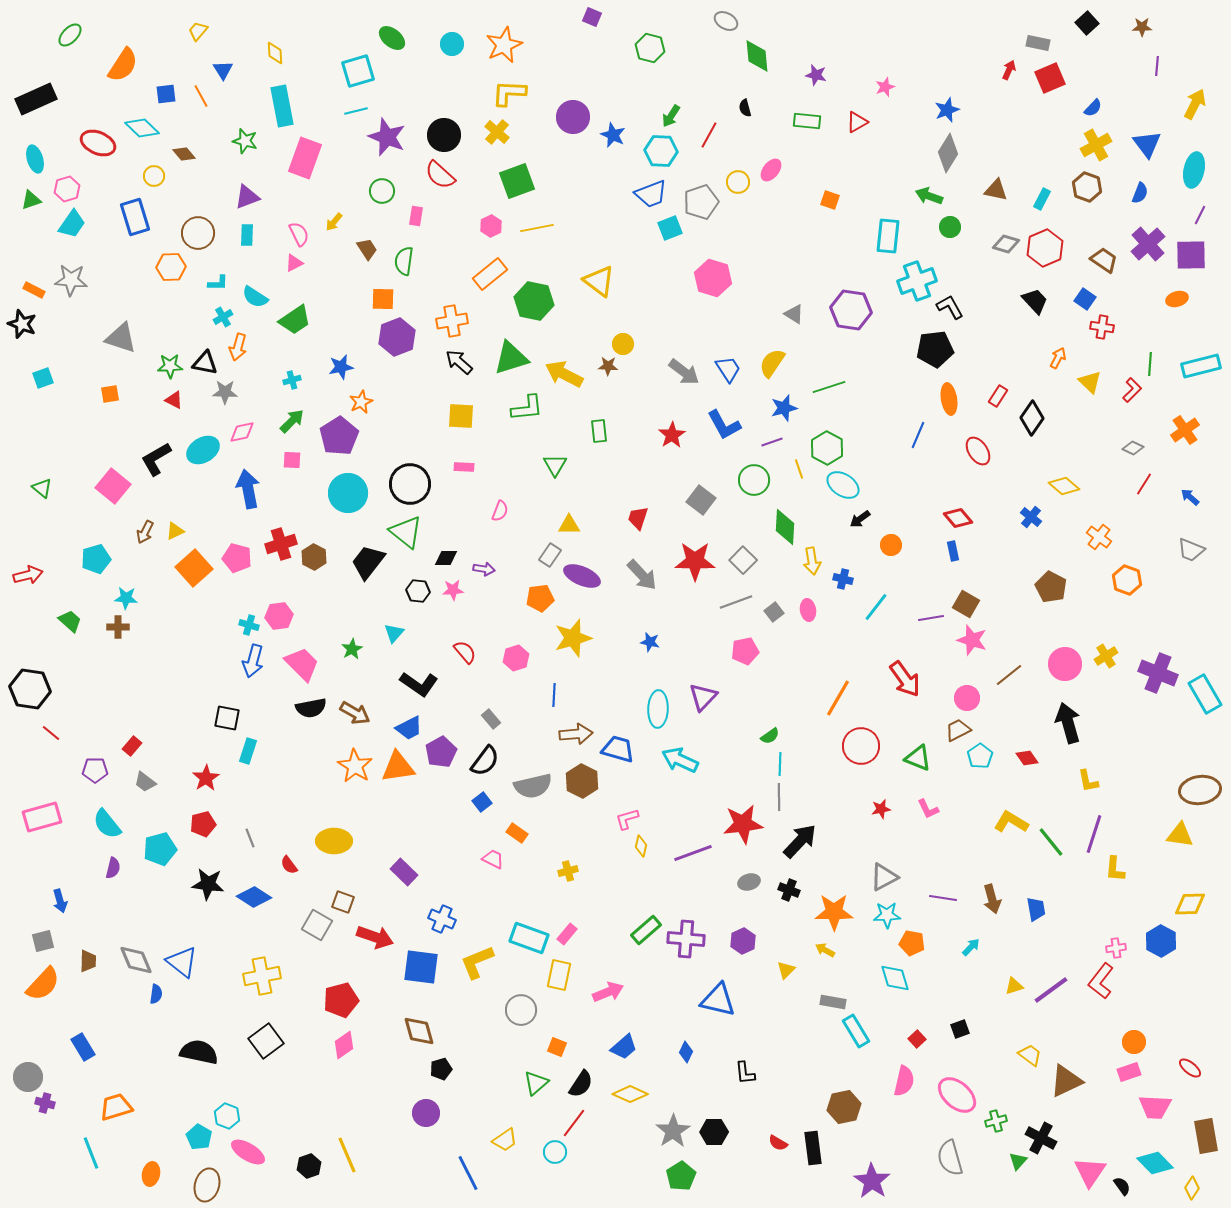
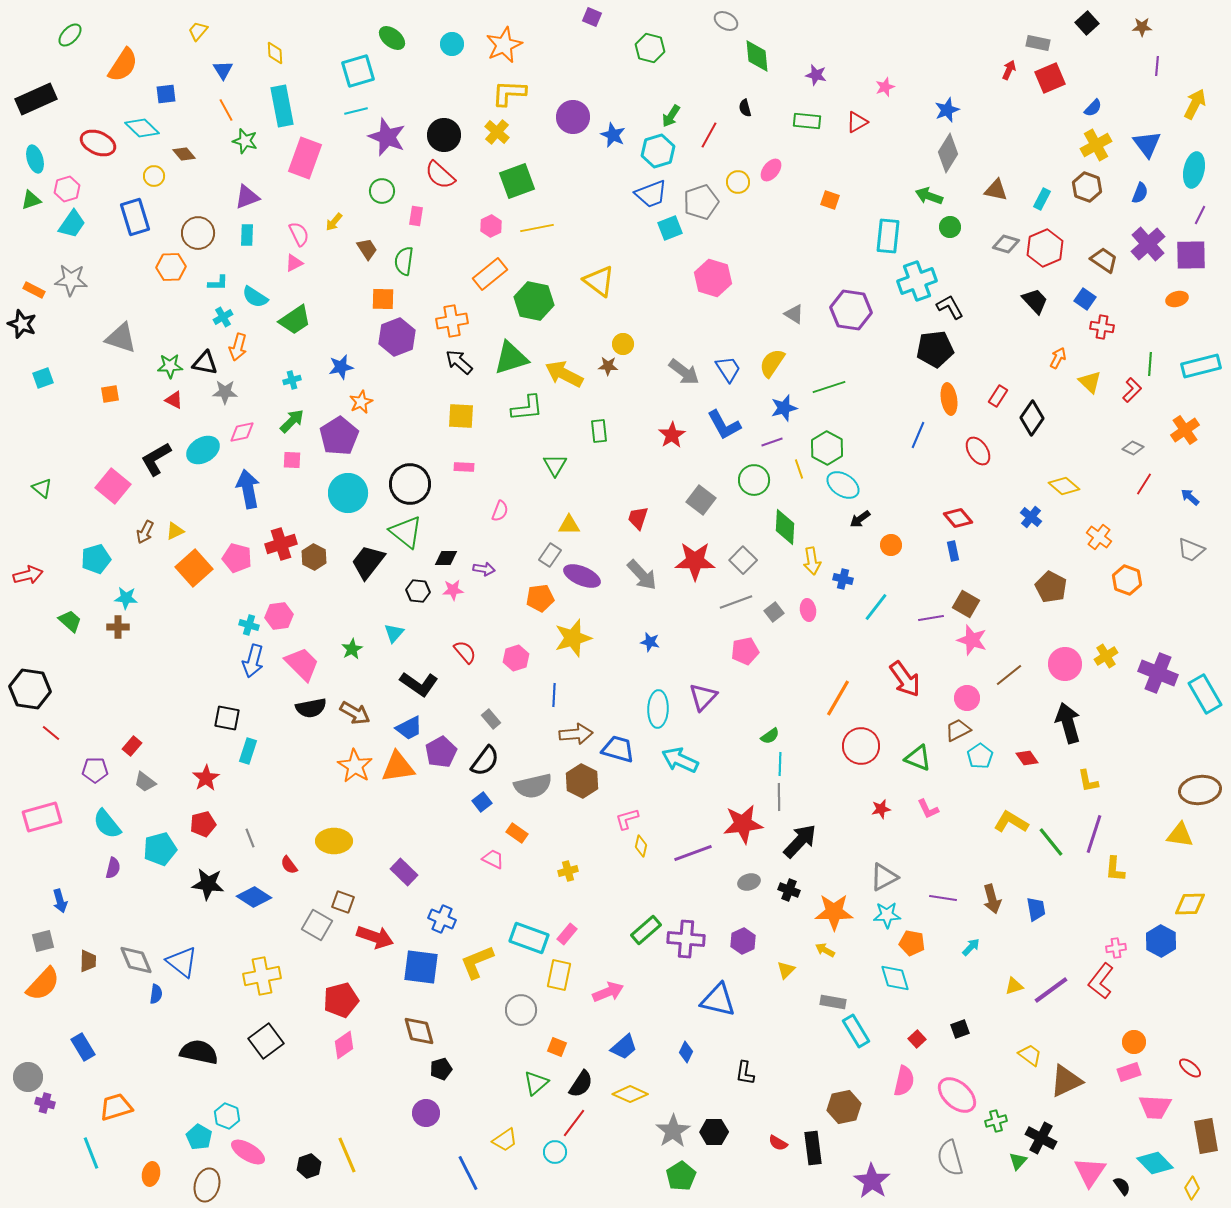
orange line at (201, 96): moved 25 px right, 14 px down
cyan hexagon at (661, 151): moved 3 px left; rotated 20 degrees counterclockwise
black L-shape at (745, 1073): rotated 15 degrees clockwise
